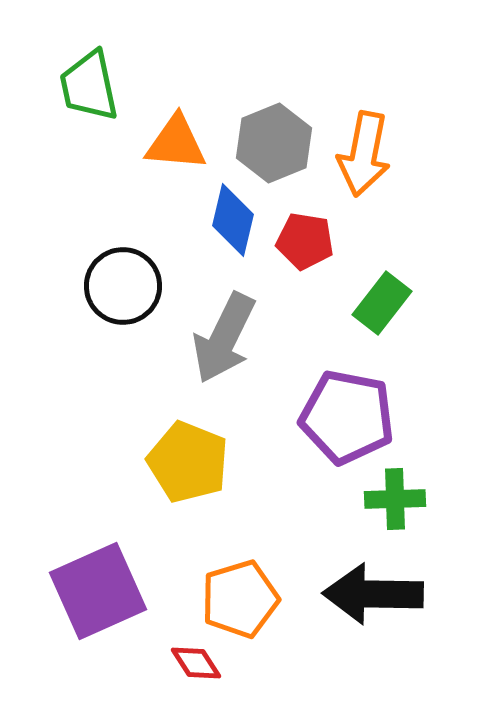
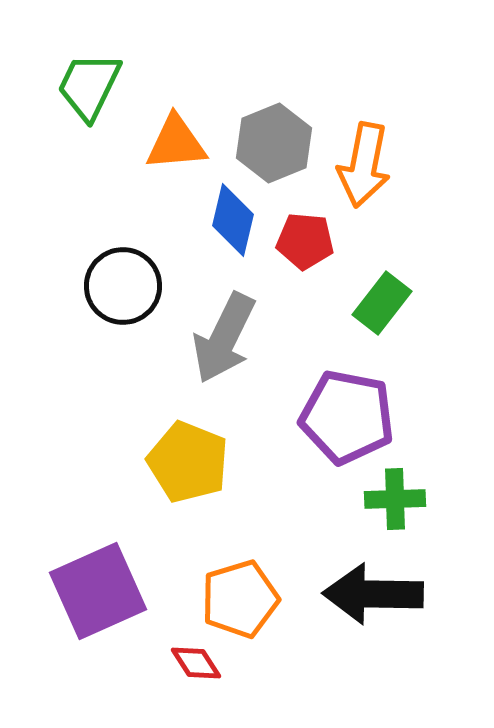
green trapezoid: rotated 38 degrees clockwise
orange triangle: rotated 10 degrees counterclockwise
orange arrow: moved 11 px down
red pentagon: rotated 4 degrees counterclockwise
